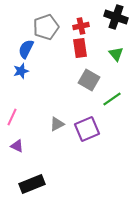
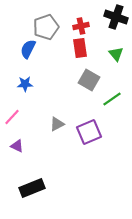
blue semicircle: moved 2 px right
blue star: moved 4 px right, 13 px down; rotated 14 degrees clockwise
pink line: rotated 18 degrees clockwise
purple square: moved 2 px right, 3 px down
black rectangle: moved 4 px down
